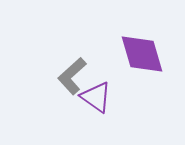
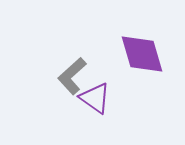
purple triangle: moved 1 px left, 1 px down
